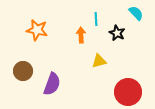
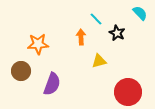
cyan semicircle: moved 4 px right
cyan line: rotated 40 degrees counterclockwise
orange star: moved 1 px right, 14 px down; rotated 15 degrees counterclockwise
orange arrow: moved 2 px down
brown circle: moved 2 px left
